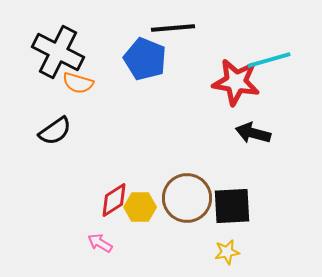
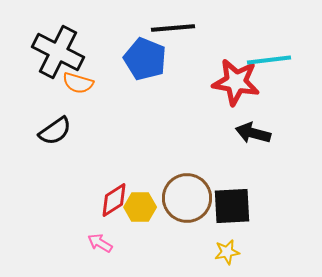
cyan line: rotated 9 degrees clockwise
